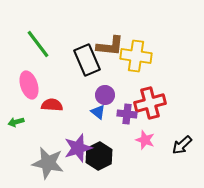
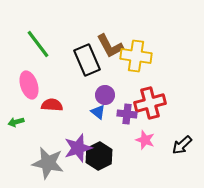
brown L-shape: rotated 56 degrees clockwise
